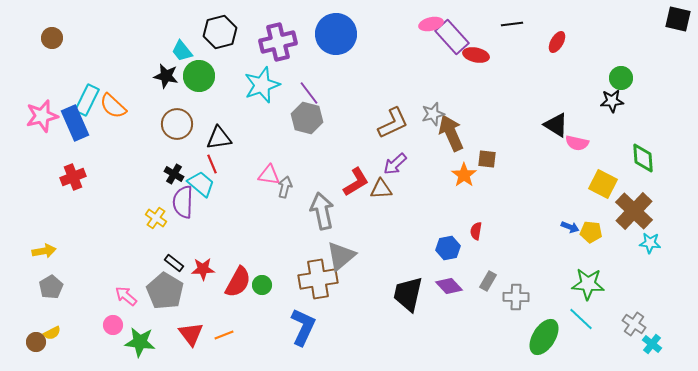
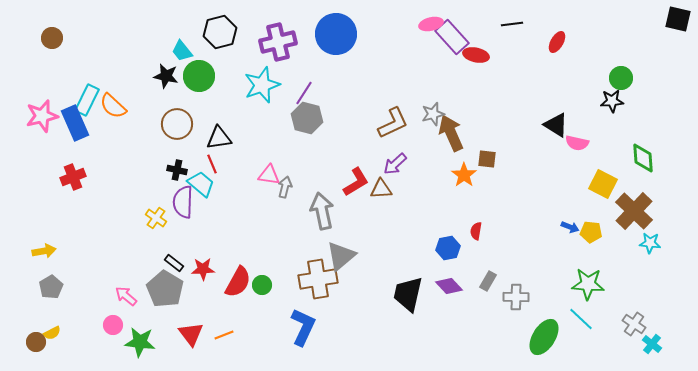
purple line at (309, 93): moved 5 px left; rotated 70 degrees clockwise
black cross at (174, 174): moved 3 px right, 4 px up; rotated 18 degrees counterclockwise
gray pentagon at (165, 291): moved 2 px up
